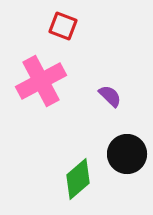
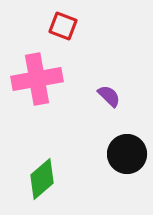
pink cross: moved 4 px left, 2 px up; rotated 18 degrees clockwise
purple semicircle: moved 1 px left
green diamond: moved 36 px left
